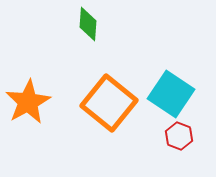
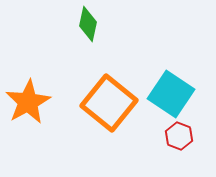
green diamond: rotated 8 degrees clockwise
